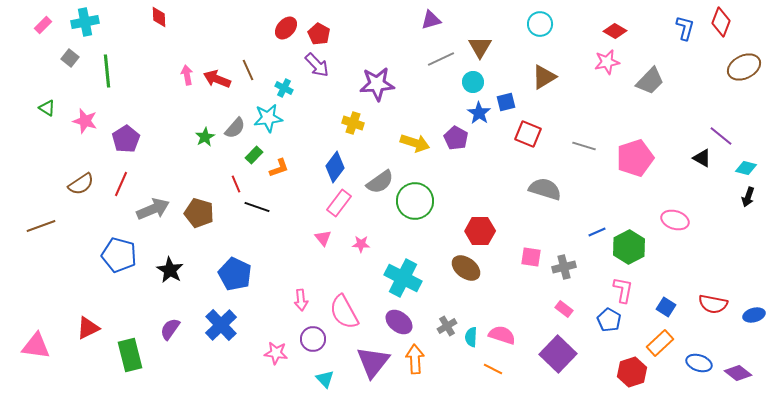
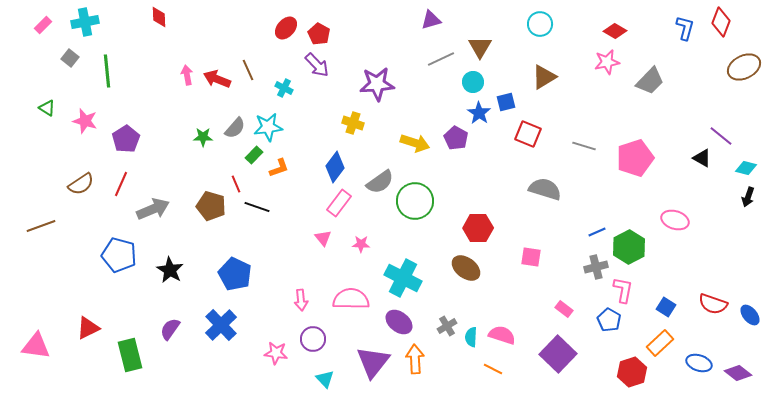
cyan star at (268, 118): moved 9 px down
green star at (205, 137): moved 2 px left; rotated 30 degrees clockwise
brown pentagon at (199, 213): moved 12 px right, 7 px up
red hexagon at (480, 231): moved 2 px left, 3 px up
gray cross at (564, 267): moved 32 px right
red semicircle at (713, 304): rotated 8 degrees clockwise
pink semicircle at (344, 312): moved 7 px right, 13 px up; rotated 120 degrees clockwise
blue ellipse at (754, 315): moved 4 px left; rotated 65 degrees clockwise
